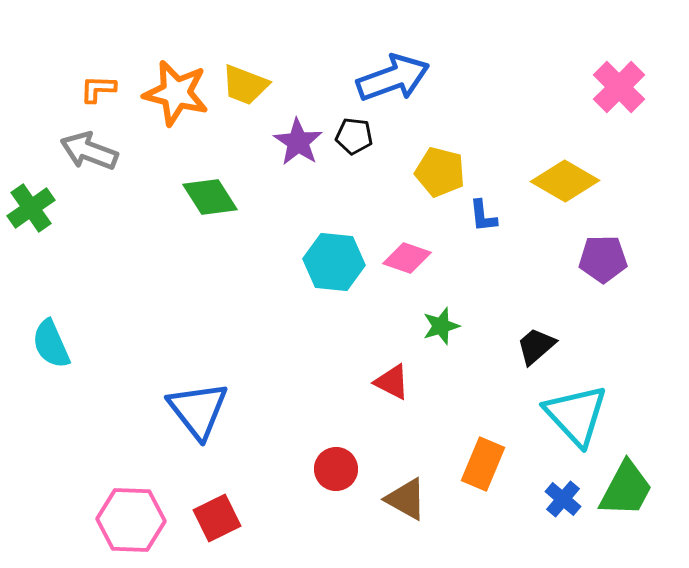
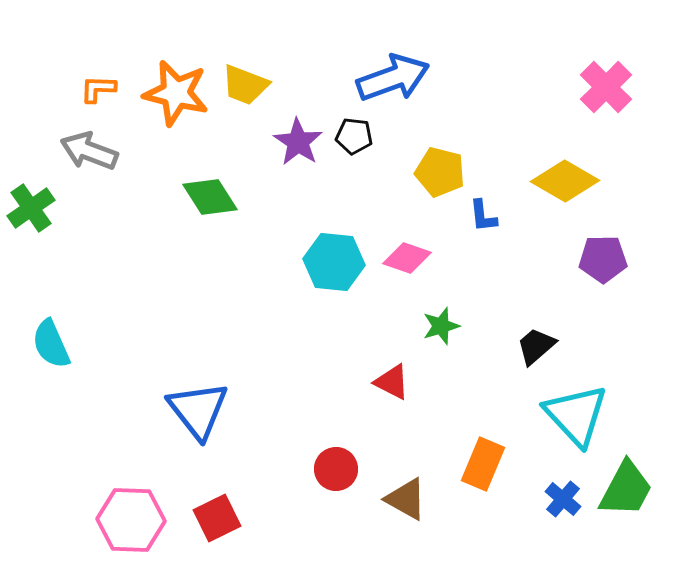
pink cross: moved 13 px left
